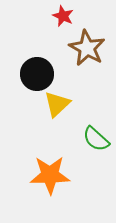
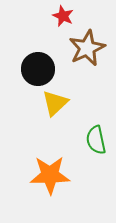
brown star: rotated 18 degrees clockwise
black circle: moved 1 px right, 5 px up
yellow triangle: moved 2 px left, 1 px up
green semicircle: moved 1 px down; rotated 36 degrees clockwise
